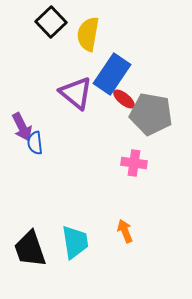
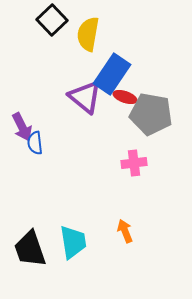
black square: moved 1 px right, 2 px up
purple triangle: moved 9 px right, 4 px down
red ellipse: moved 1 px right, 2 px up; rotated 20 degrees counterclockwise
pink cross: rotated 15 degrees counterclockwise
cyan trapezoid: moved 2 px left
